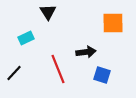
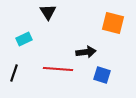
orange square: rotated 15 degrees clockwise
cyan rectangle: moved 2 px left, 1 px down
red line: rotated 64 degrees counterclockwise
black line: rotated 24 degrees counterclockwise
